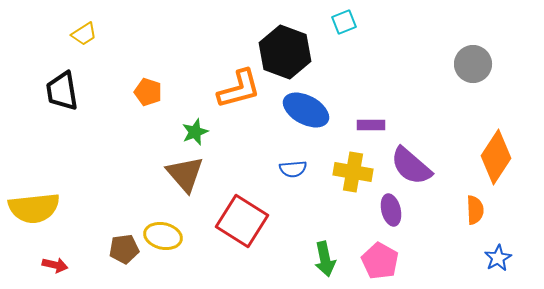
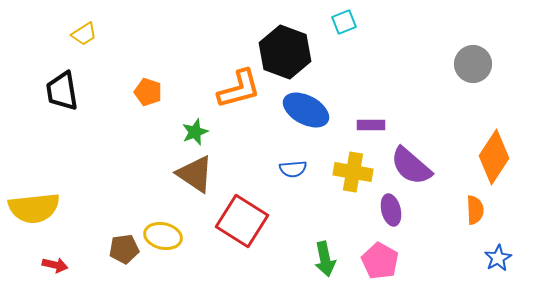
orange diamond: moved 2 px left
brown triangle: moved 10 px right; rotated 15 degrees counterclockwise
